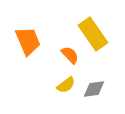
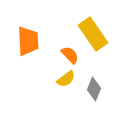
orange trapezoid: rotated 20 degrees clockwise
yellow semicircle: moved 6 px up
gray diamond: rotated 60 degrees counterclockwise
